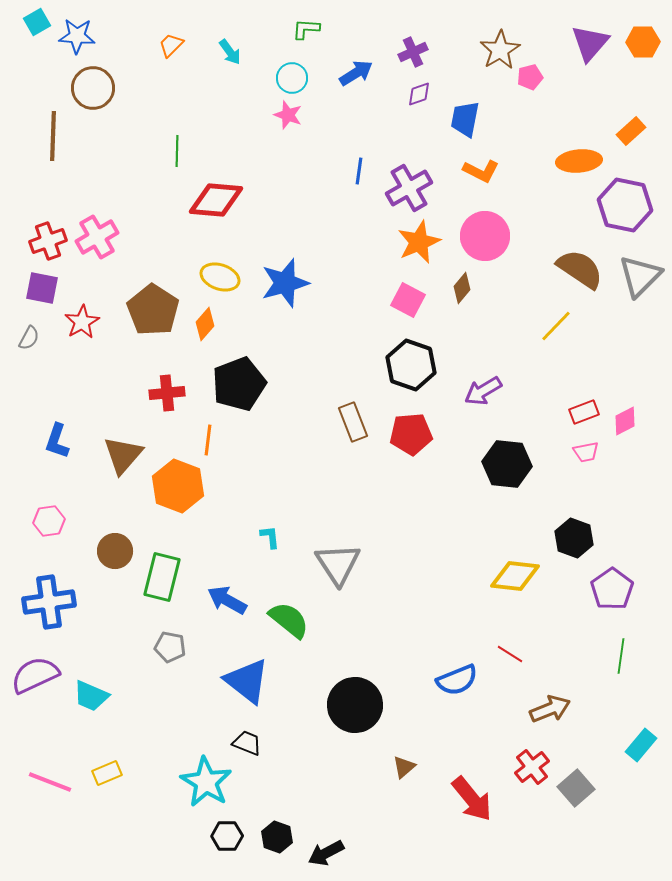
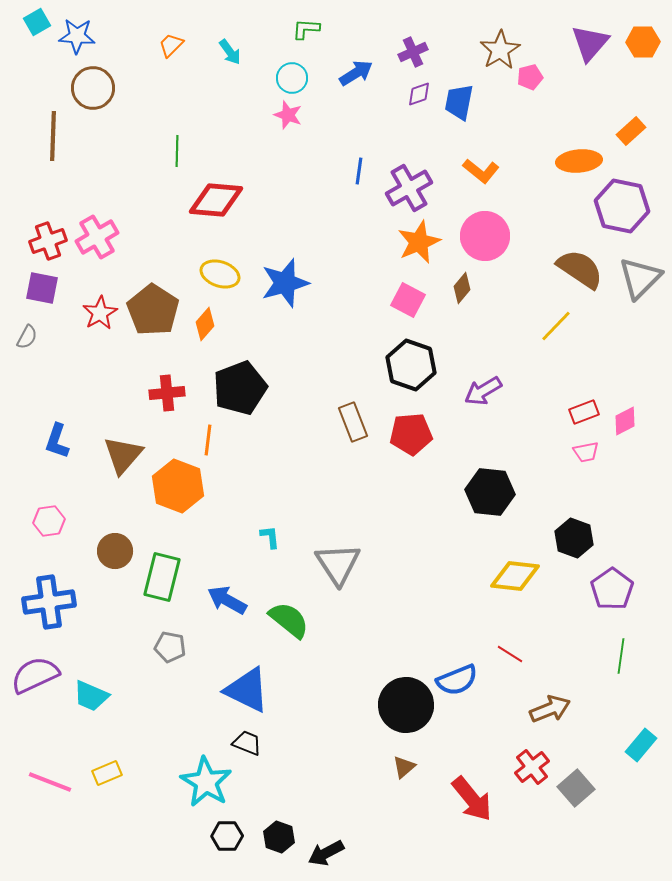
blue trapezoid at (465, 119): moved 6 px left, 17 px up
orange L-shape at (481, 171): rotated 12 degrees clockwise
purple hexagon at (625, 205): moved 3 px left, 1 px down
gray triangle at (640, 276): moved 2 px down
yellow ellipse at (220, 277): moved 3 px up
red star at (82, 322): moved 18 px right, 9 px up
gray semicircle at (29, 338): moved 2 px left, 1 px up
black pentagon at (239, 384): moved 1 px right, 4 px down
black hexagon at (507, 464): moved 17 px left, 28 px down
blue triangle at (247, 681): moved 9 px down; rotated 12 degrees counterclockwise
black circle at (355, 705): moved 51 px right
black hexagon at (277, 837): moved 2 px right
